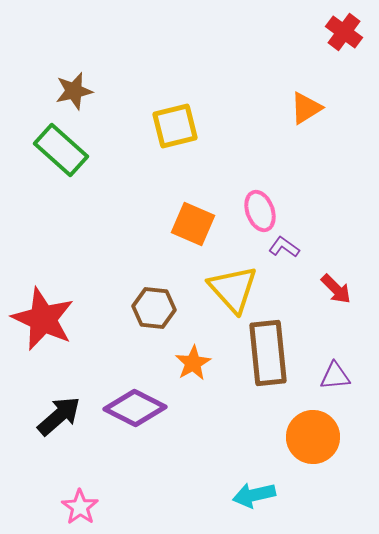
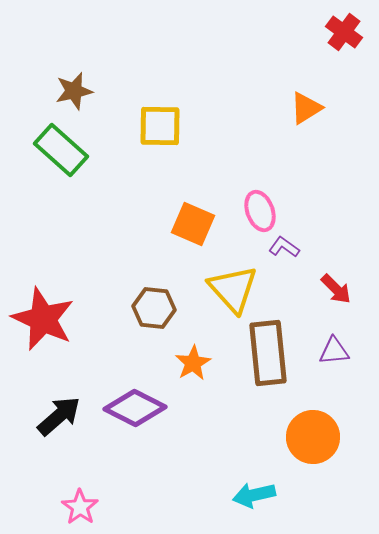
yellow square: moved 15 px left; rotated 15 degrees clockwise
purple triangle: moved 1 px left, 25 px up
